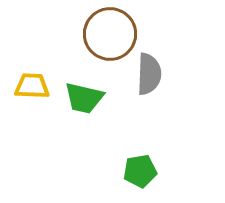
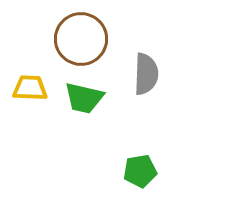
brown circle: moved 29 px left, 5 px down
gray semicircle: moved 3 px left
yellow trapezoid: moved 2 px left, 2 px down
